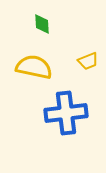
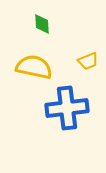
blue cross: moved 1 px right, 5 px up
